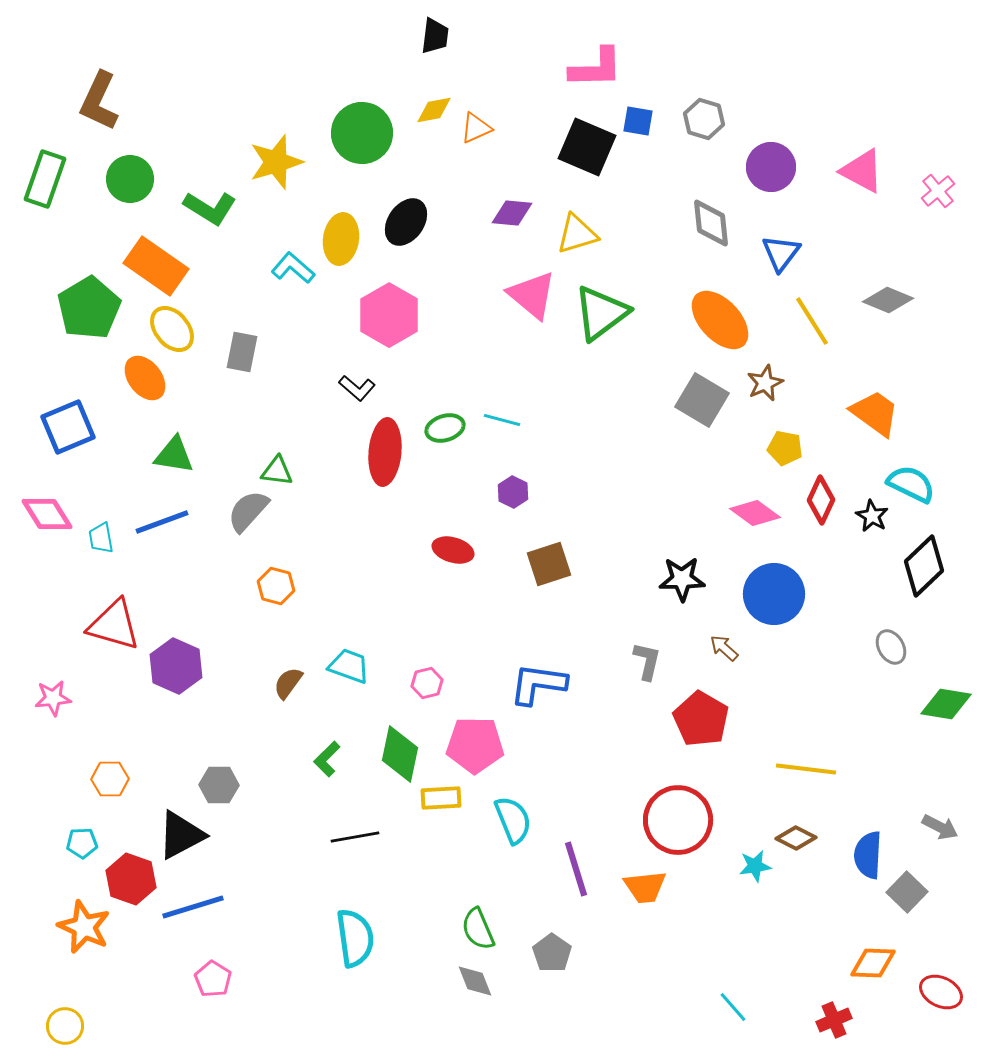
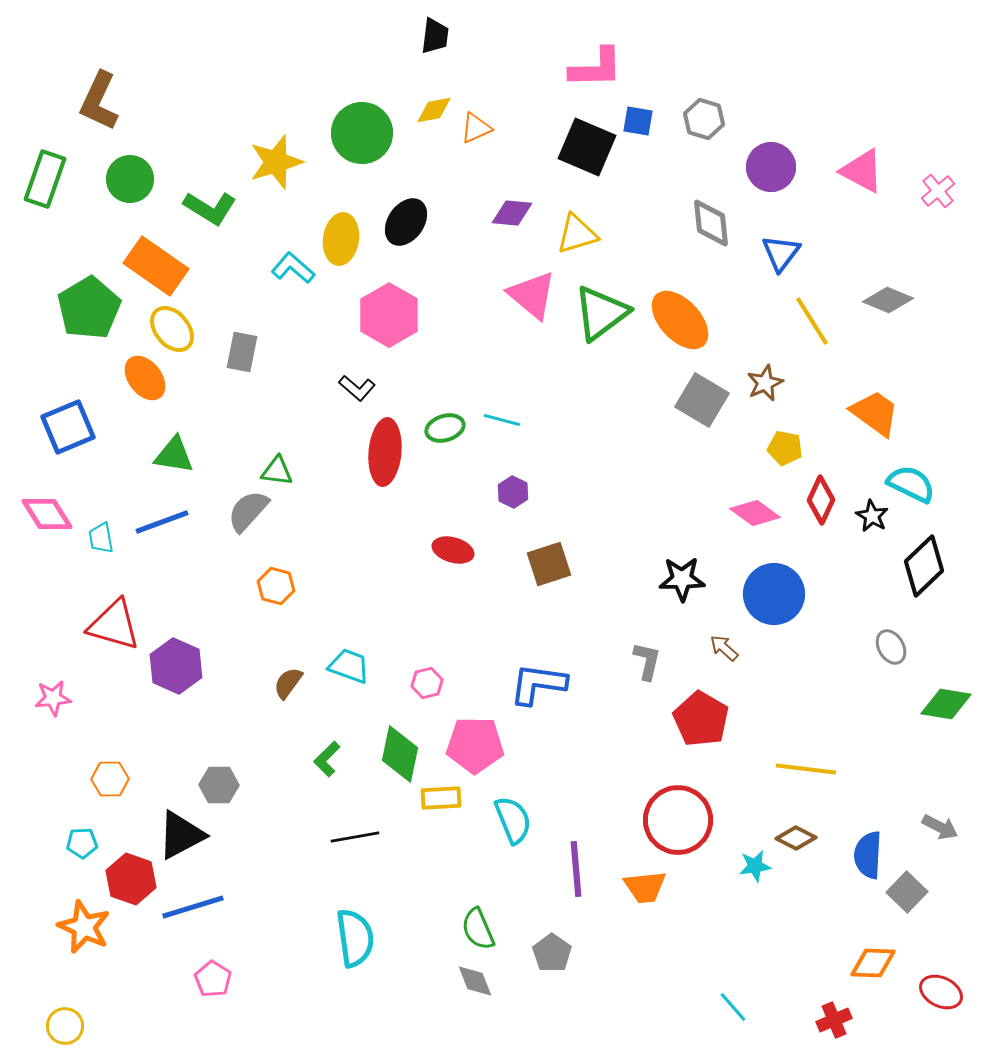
orange ellipse at (720, 320): moved 40 px left
purple line at (576, 869): rotated 12 degrees clockwise
